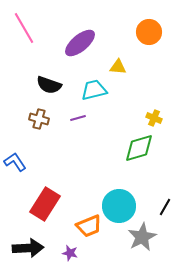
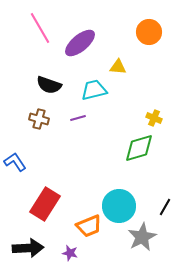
pink line: moved 16 px right
